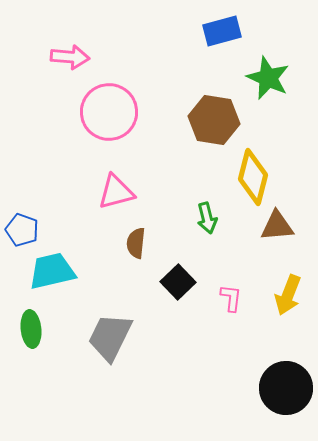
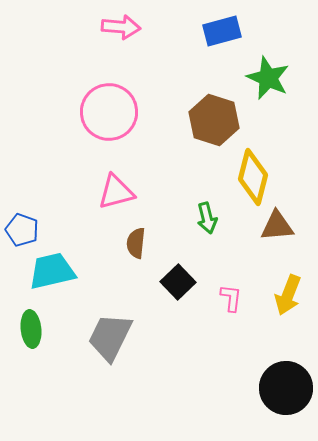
pink arrow: moved 51 px right, 30 px up
brown hexagon: rotated 9 degrees clockwise
